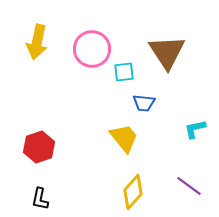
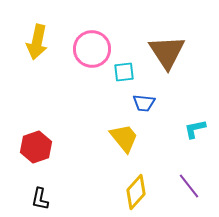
red hexagon: moved 3 px left
purple line: rotated 16 degrees clockwise
yellow diamond: moved 3 px right
